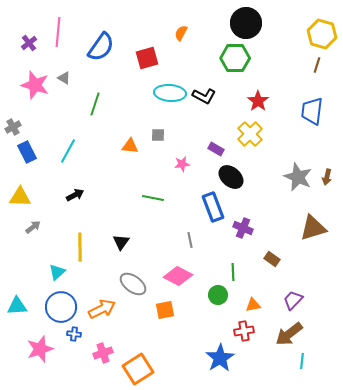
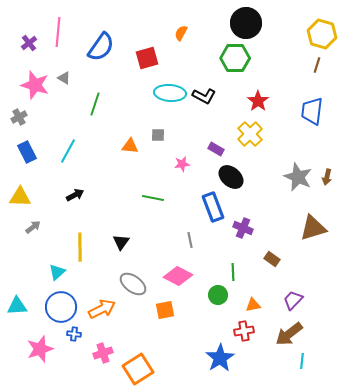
gray cross at (13, 127): moved 6 px right, 10 px up
